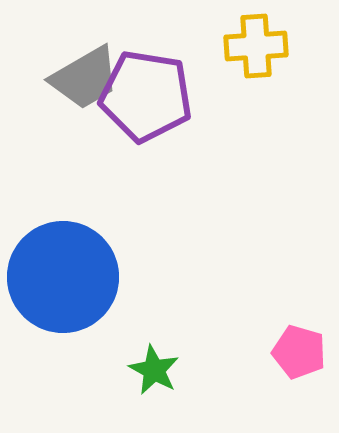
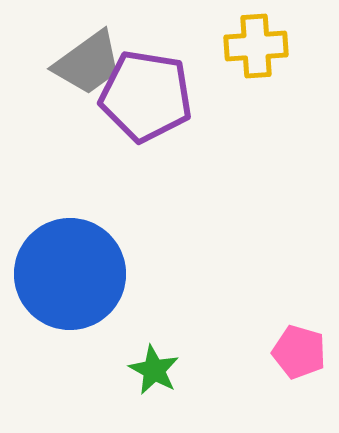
gray trapezoid: moved 3 px right, 15 px up; rotated 6 degrees counterclockwise
blue circle: moved 7 px right, 3 px up
